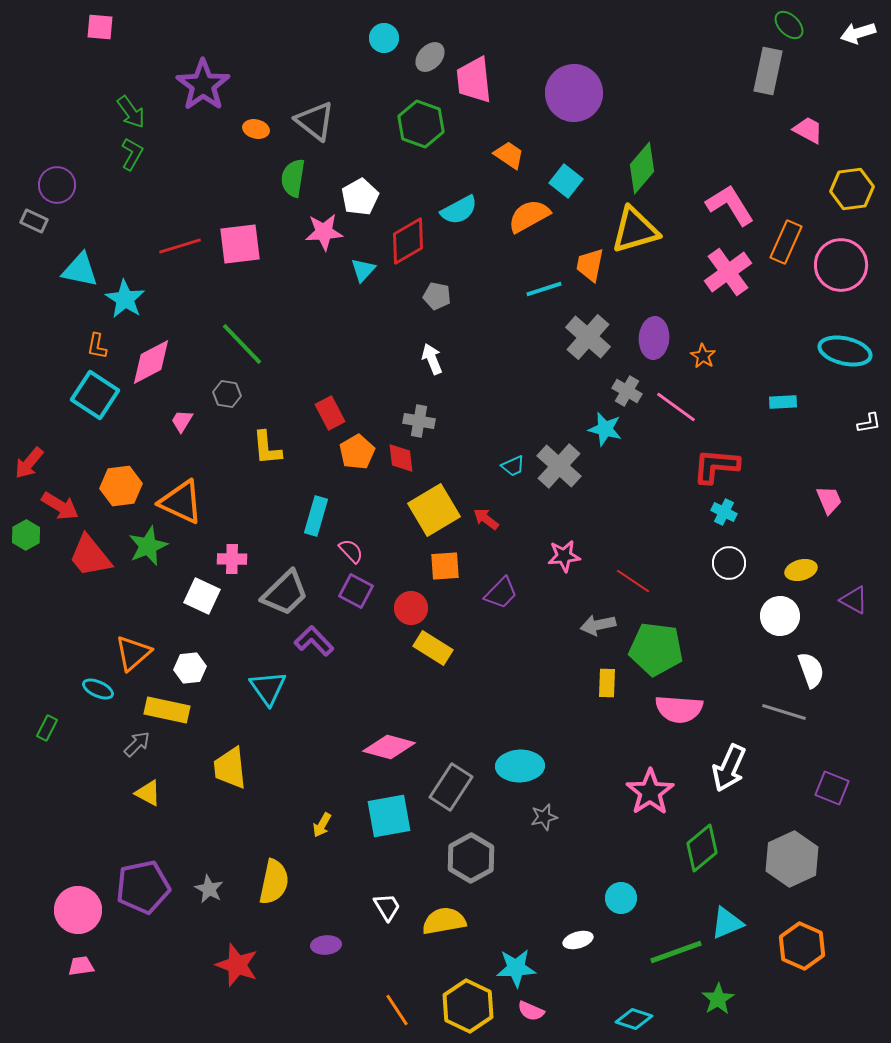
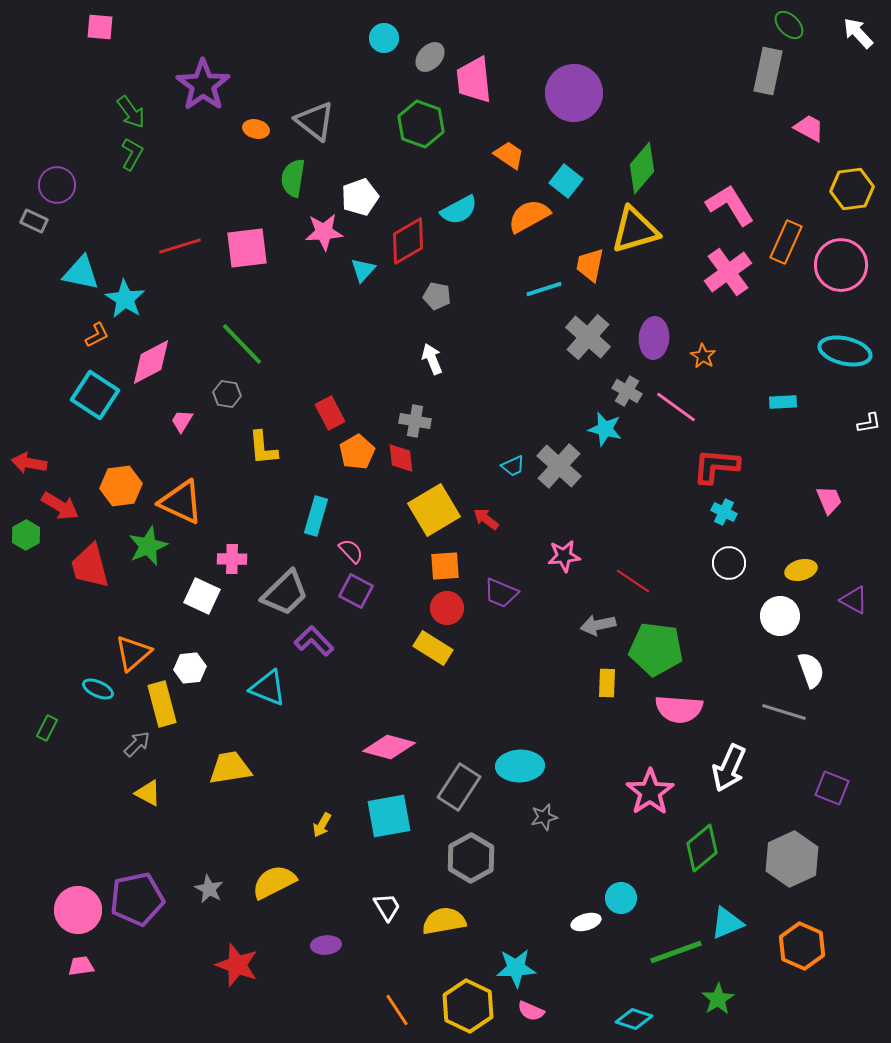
white arrow at (858, 33): rotated 64 degrees clockwise
pink trapezoid at (808, 130): moved 1 px right, 2 px up
white pentagon at (360, 197): rotated 9 degrees clockwise
pink square at (240, 244): moved 7 px right, 4 px down
cyan triangle at (80, 270): moved 1 px right, 3 px down
orange L-shape at (97, 346): moved 11 px up; rotated 128 degrees counterclockwise
gray cross at (419, 421): moved 4 px left
yellow L-shape at (267, 448): moved 4 px left
red arrow at (29, 463): rotated 60 degrees clockwise
red trapezoid at (90, 556): moved 10 px down; rotated 24 degrees clockwise
purple trapezoid at (501, 593): rotated 69 degrees clockwise
red circle at (411, 608): moved 36 px right
cyan triangle at (268, 688): rotated 33 degrees counterclockwise
yellow rectangle at (167, 710): moved 5 px left, 6 px up; rotated 63 degrees clockwise
yellow trapezoid at (230, 768): rotated 87 degrees clockwise
gray rectangle at (451, 787): moved 8 px right
yellow semicircle at (274, 882): rotated 129 degrees counterclockwise
purple pentagon at (143, 887): moved 6 px left, 12 px down
white ellipse at (578, 940): moved 8 px right, 18 px up
